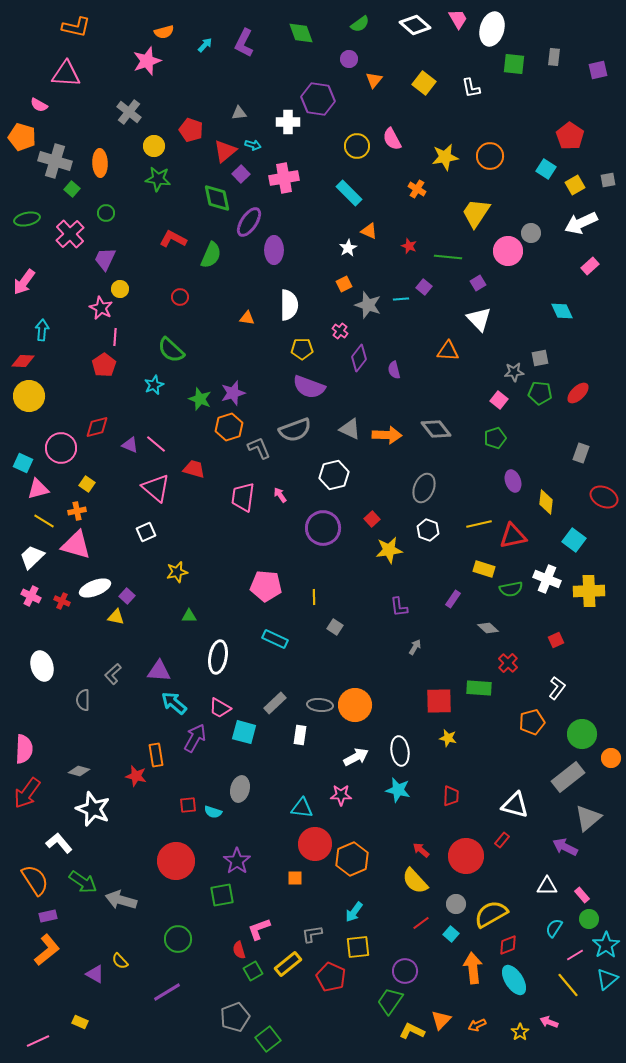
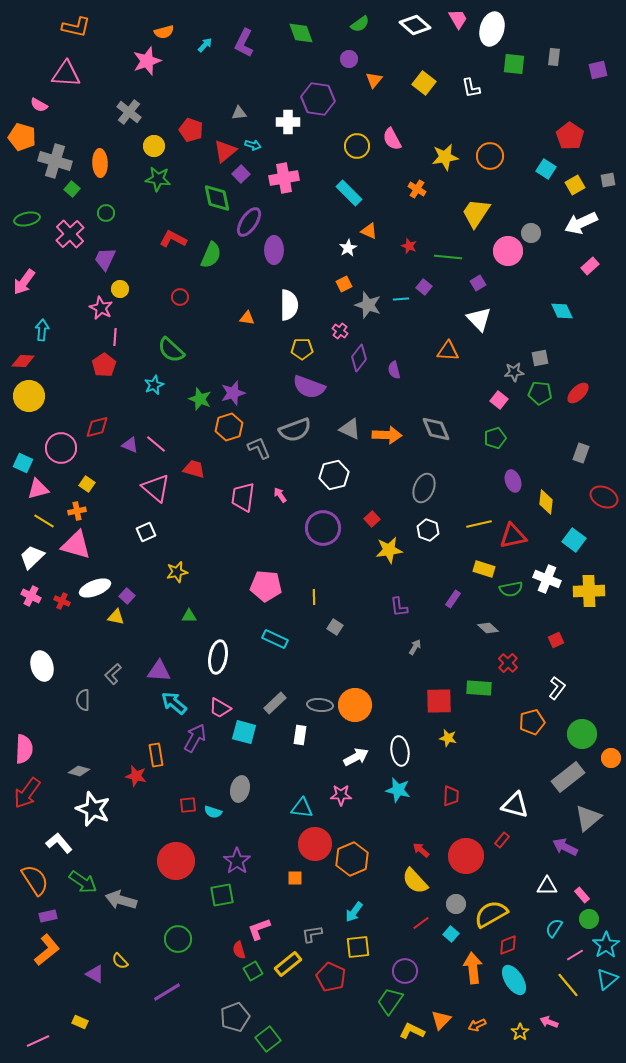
gray diamond at (436, 429): rotated 16 degrees clockwise
